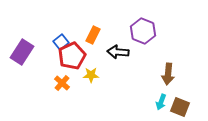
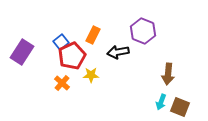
black arrow: rotated 15 degrees counterclockwise
